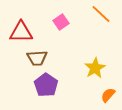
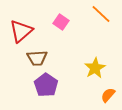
pink square: rotated 21 degrees counterclockwise
red triangle: moved 1 px up; rotated 40 degrees counterclockwise
